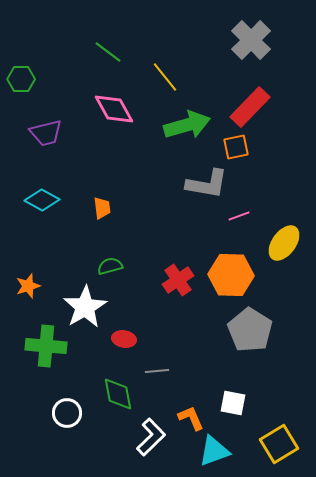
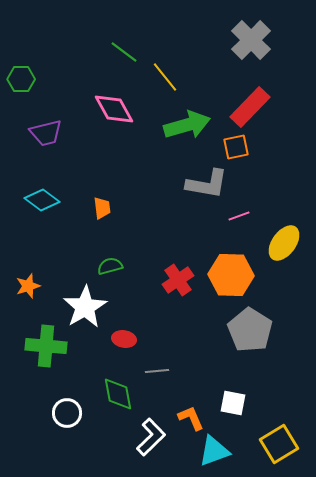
green line: moved 16 px right
cyan diamond: rotated 8 degrees clockwise
